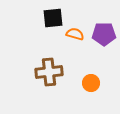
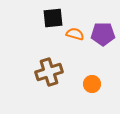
purple pentagon: moved 1 px left
brown cross: rotated 12 degrees counterclockwise
orange circle: moved 1 px right, 1 px down
